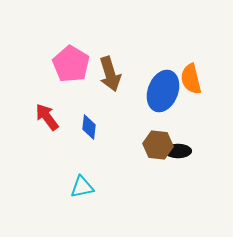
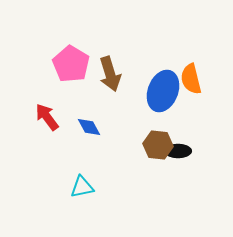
blue diamond: rotated 35 degrees counterclockwise
